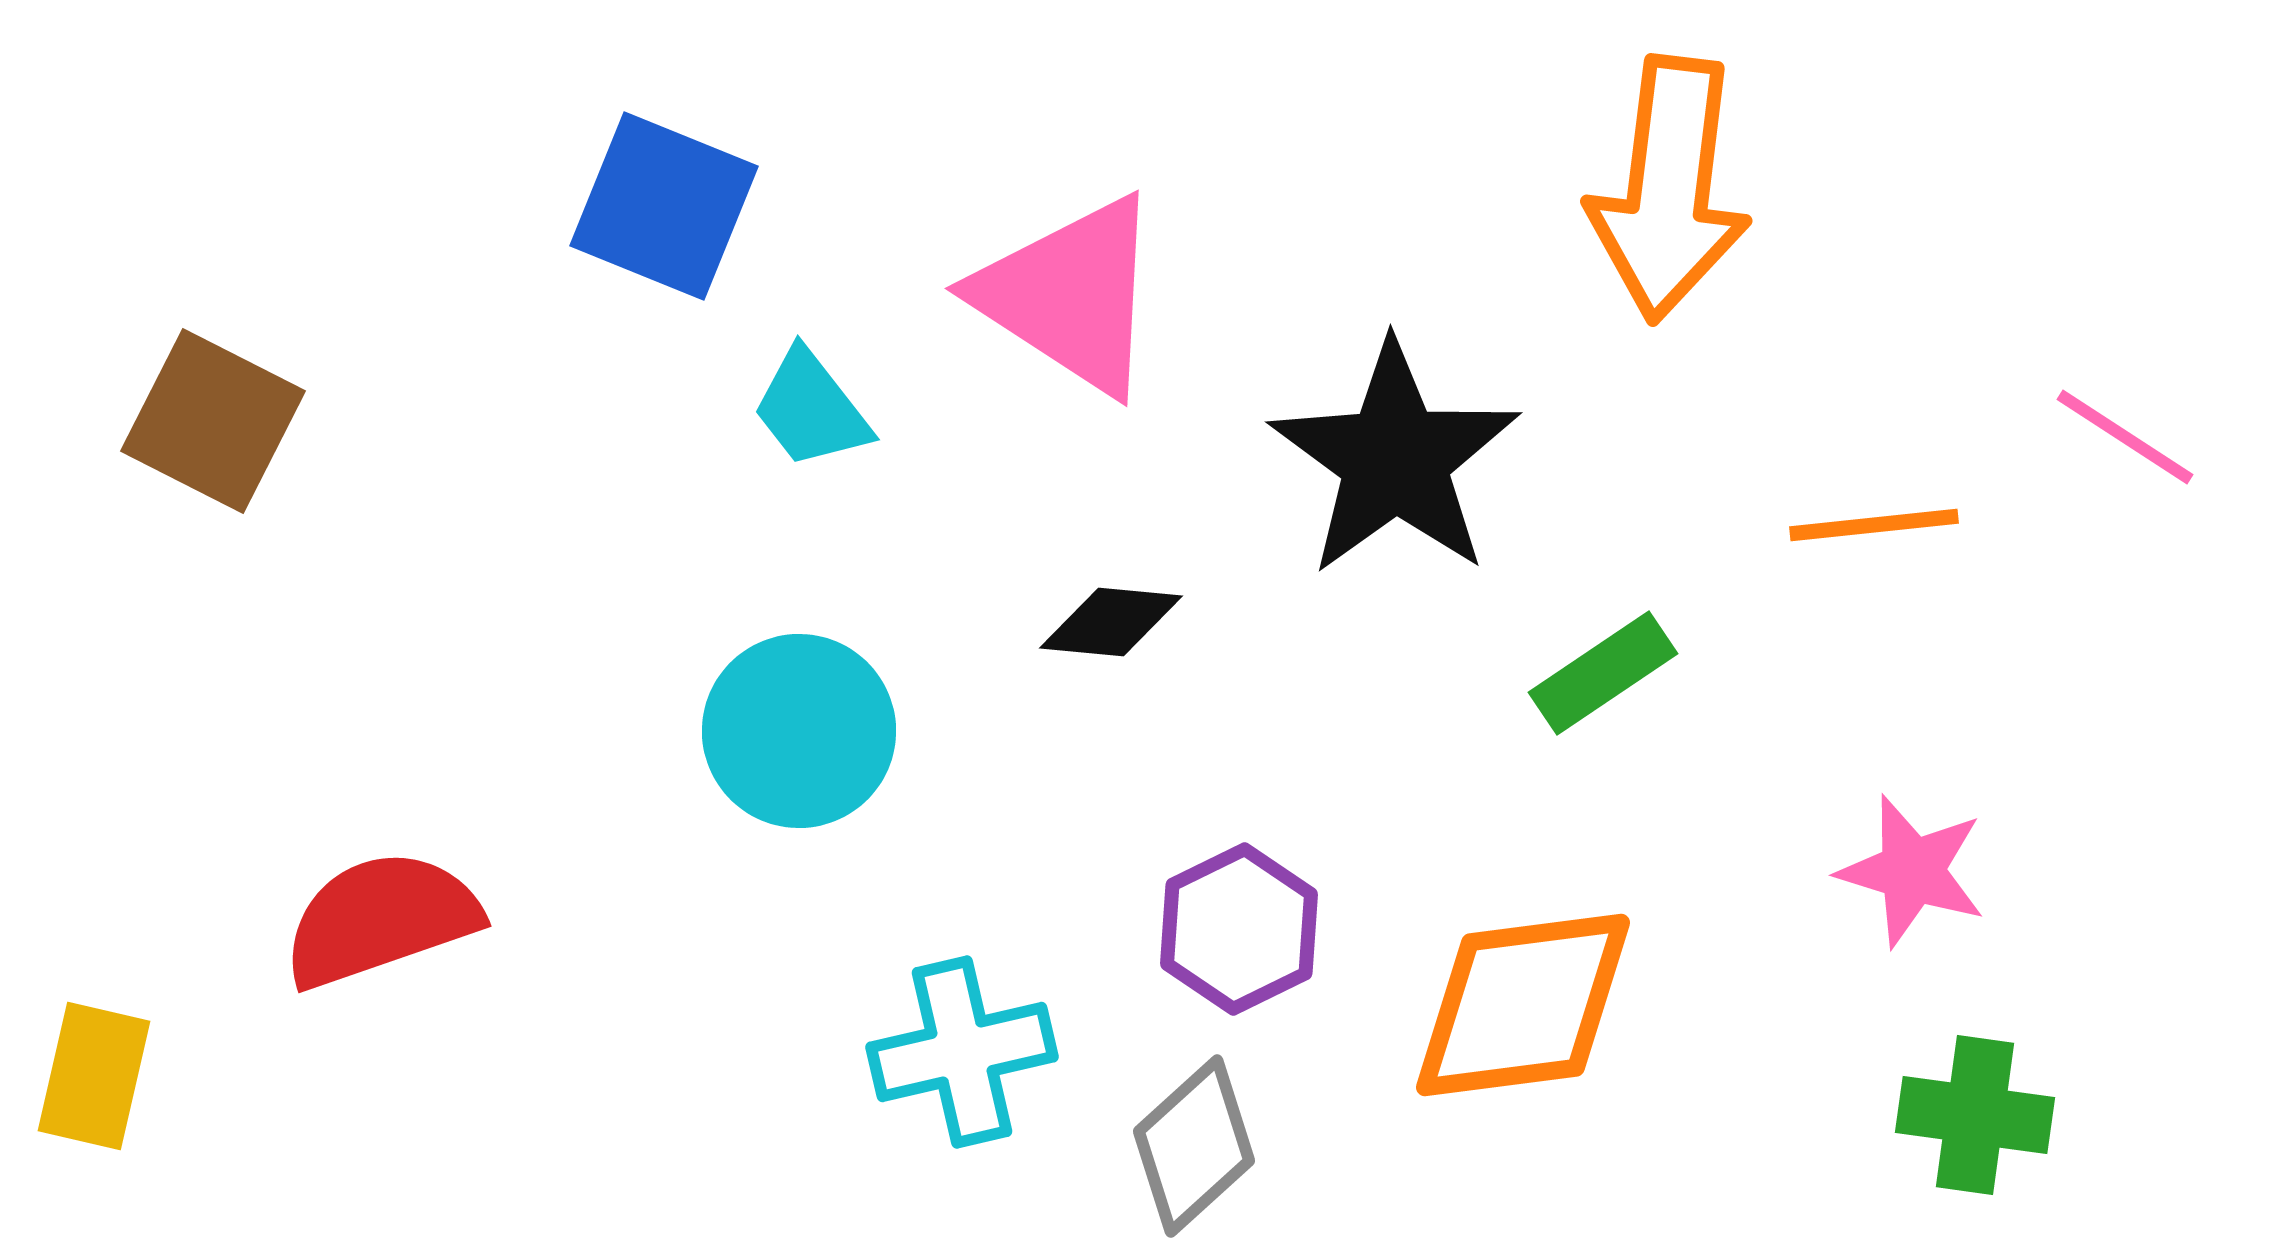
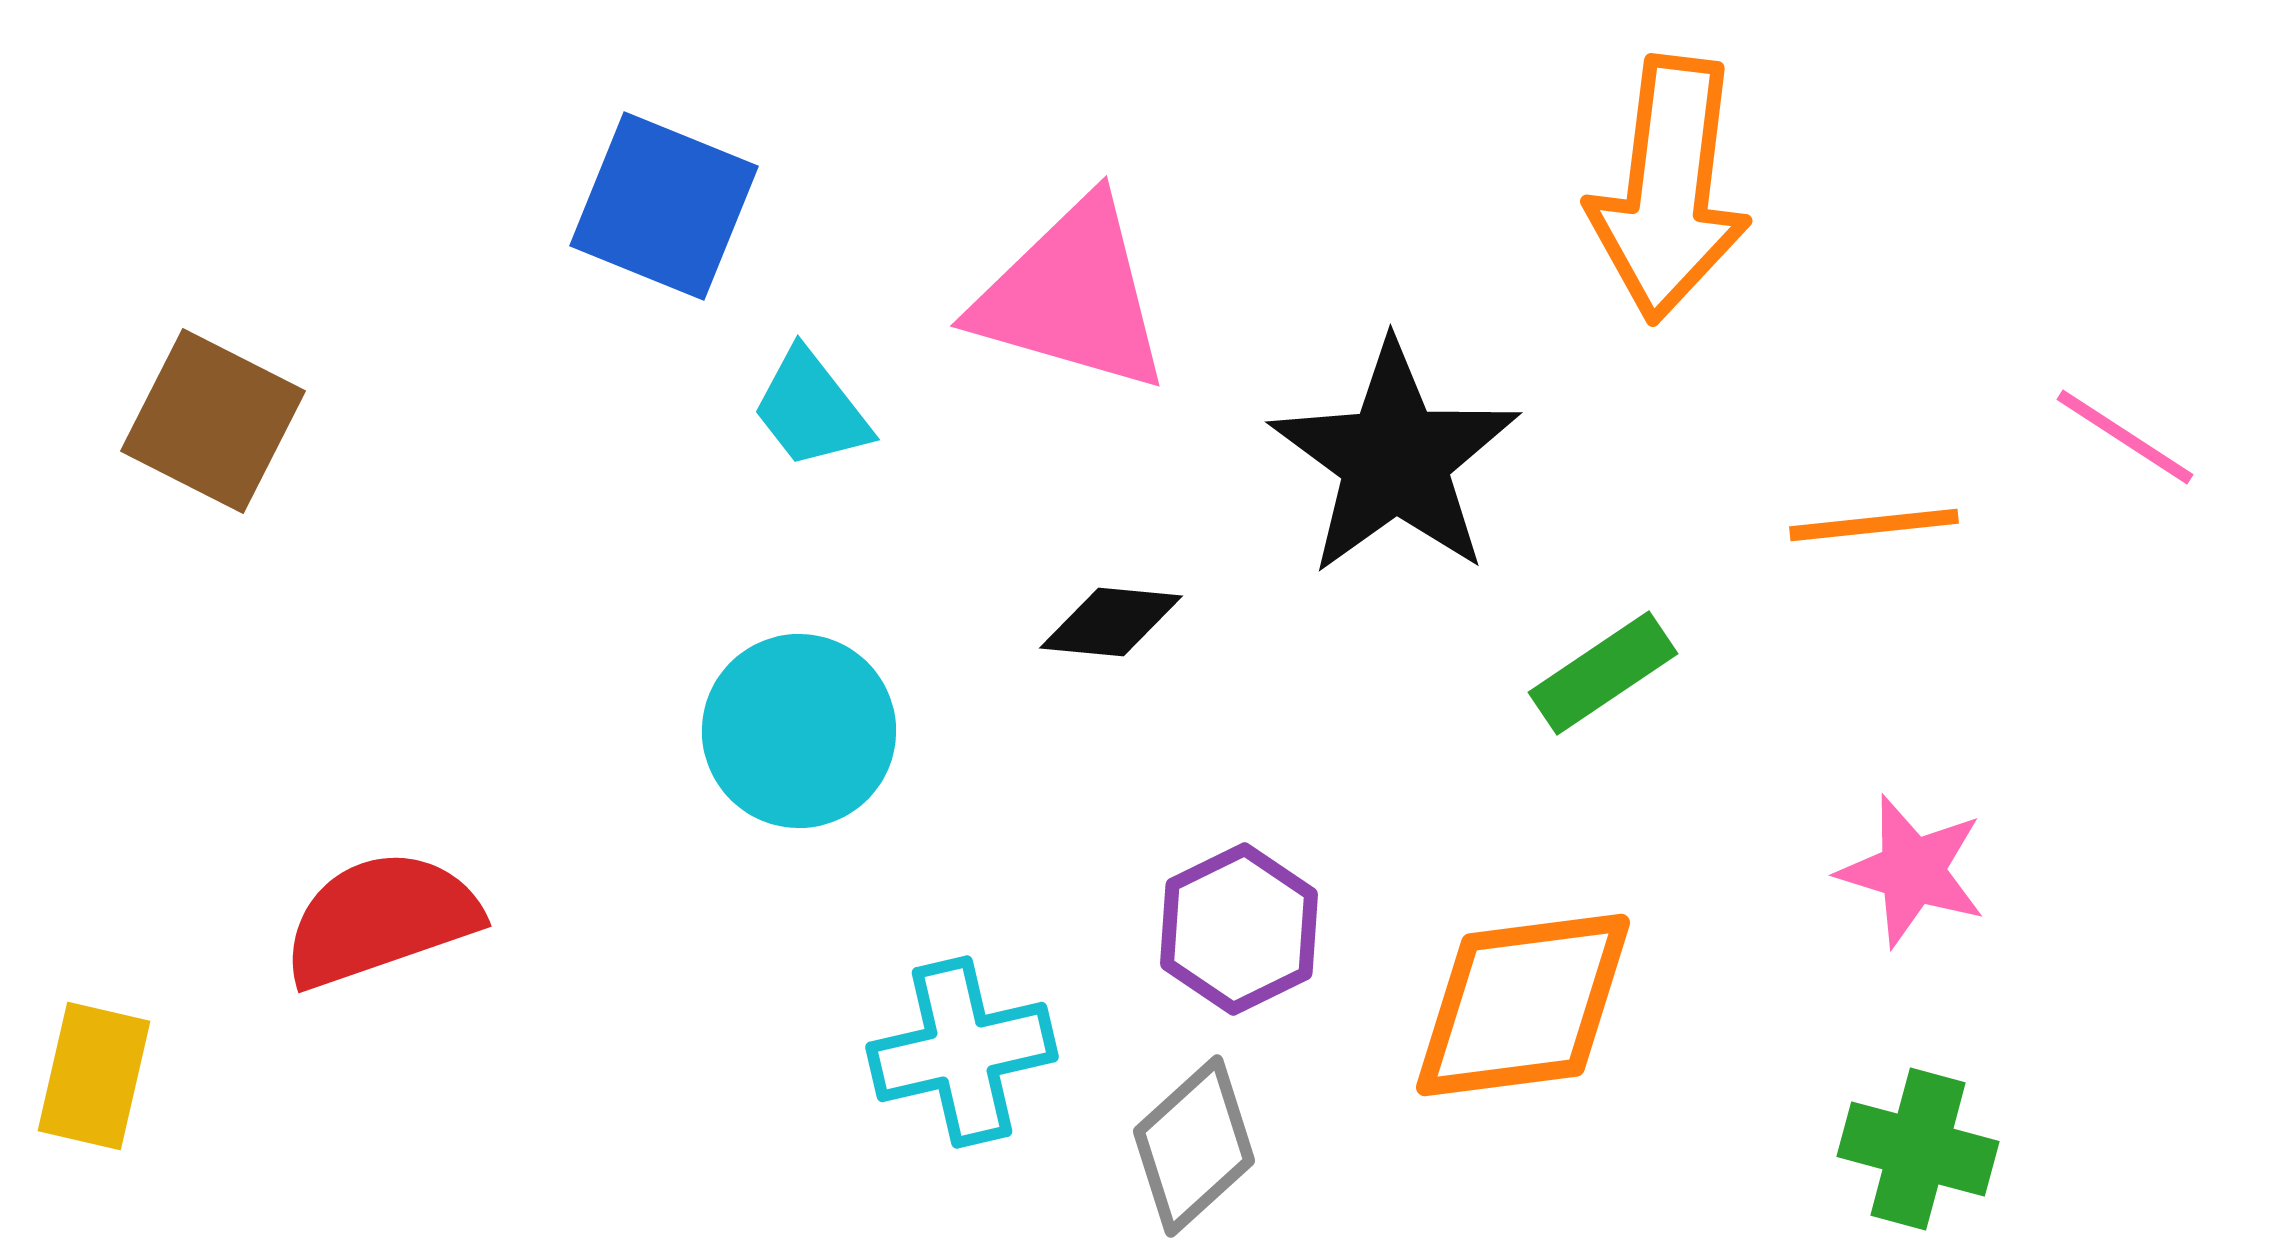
pink triangle: moved 2 px right, 1 px down; rotated 17 degrees counterclockwise
green cross: moved 57 px left, 34 px down; rotated 7 degrees clockwise
